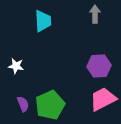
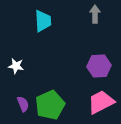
pink trapezoid: moved 2 px left, 3 px down
